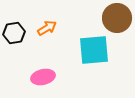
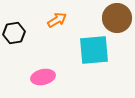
orange arrow: moved 10 px right, 8 px up
